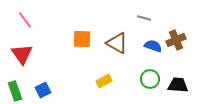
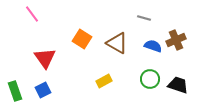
pink line: moved 7 px right, 6 px up
orange square: rotated 30 degrees clockwise
red triangle: moved 23 px right, 4 px down
black trapezoid: rotated 15 degrees clockwise
